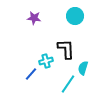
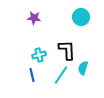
cyan circle: moved 6 px right, 1 px down
black L-shape: moved 1 px right, 1 px down
cyan cross: moved 7 px left, 6 px up
blue line: moved 1 px right, 1 px down; rotated 56 degrees counterclockwise
cyan line: moved 7 px left, 9 px up
